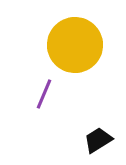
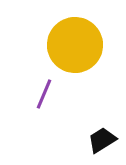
black trapezoid: moved 4 px right
